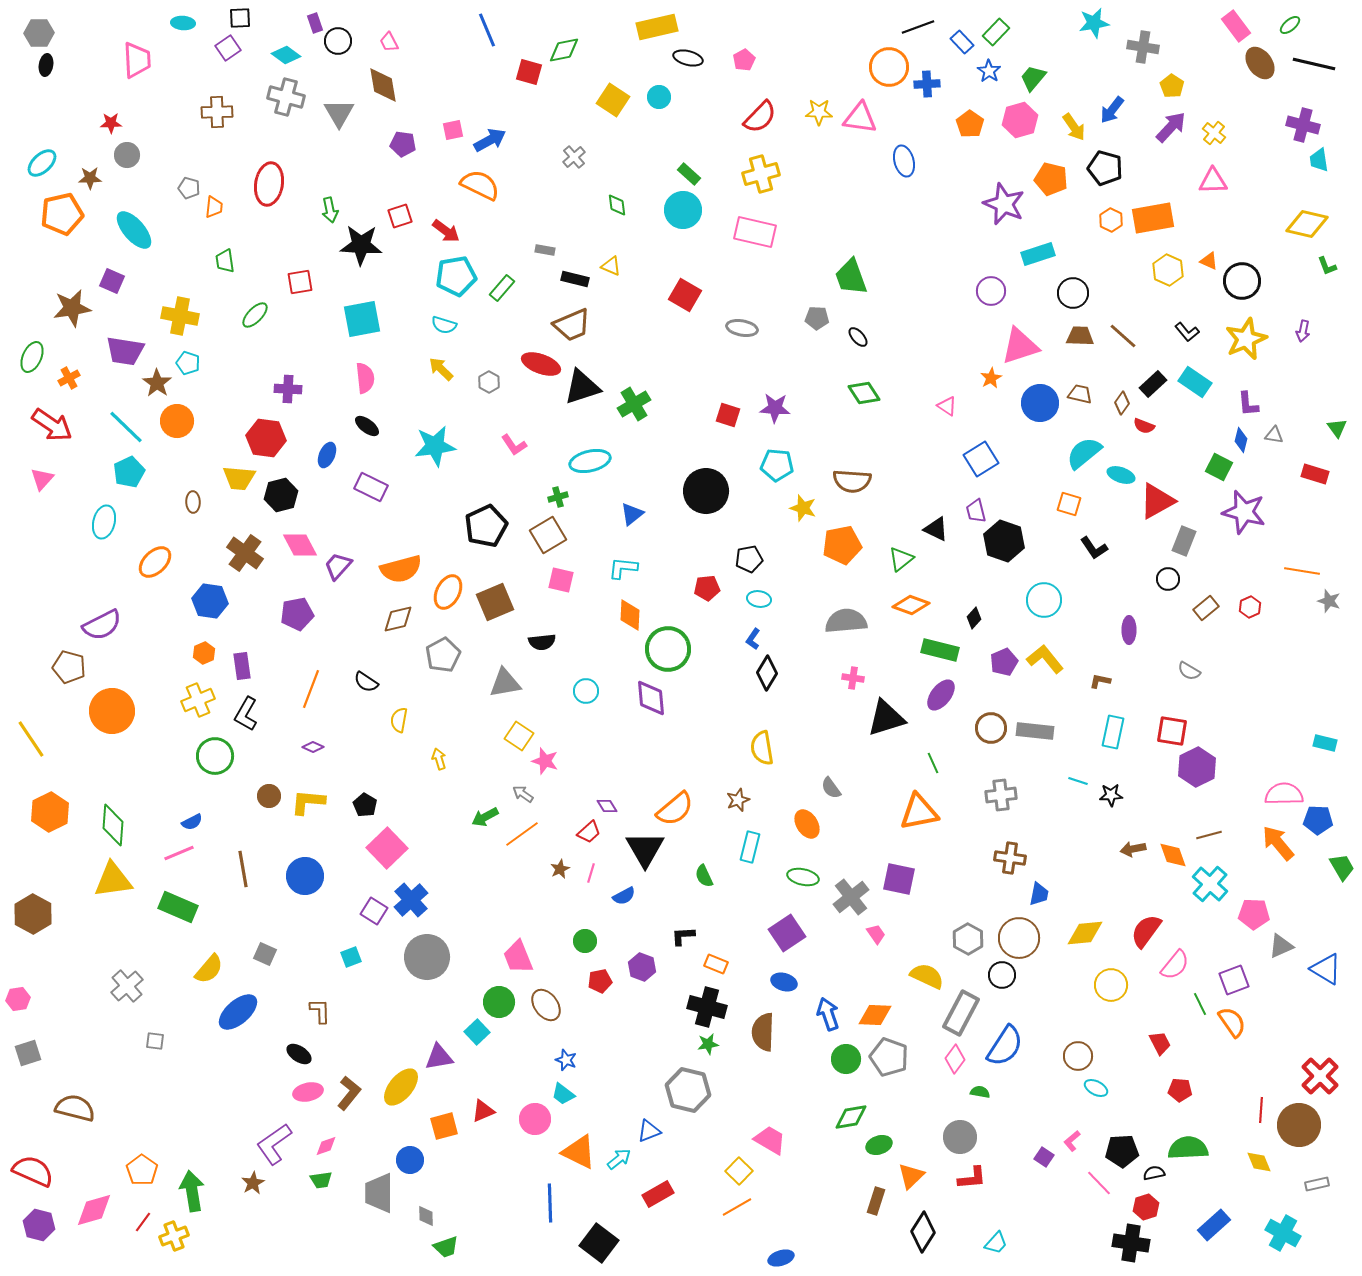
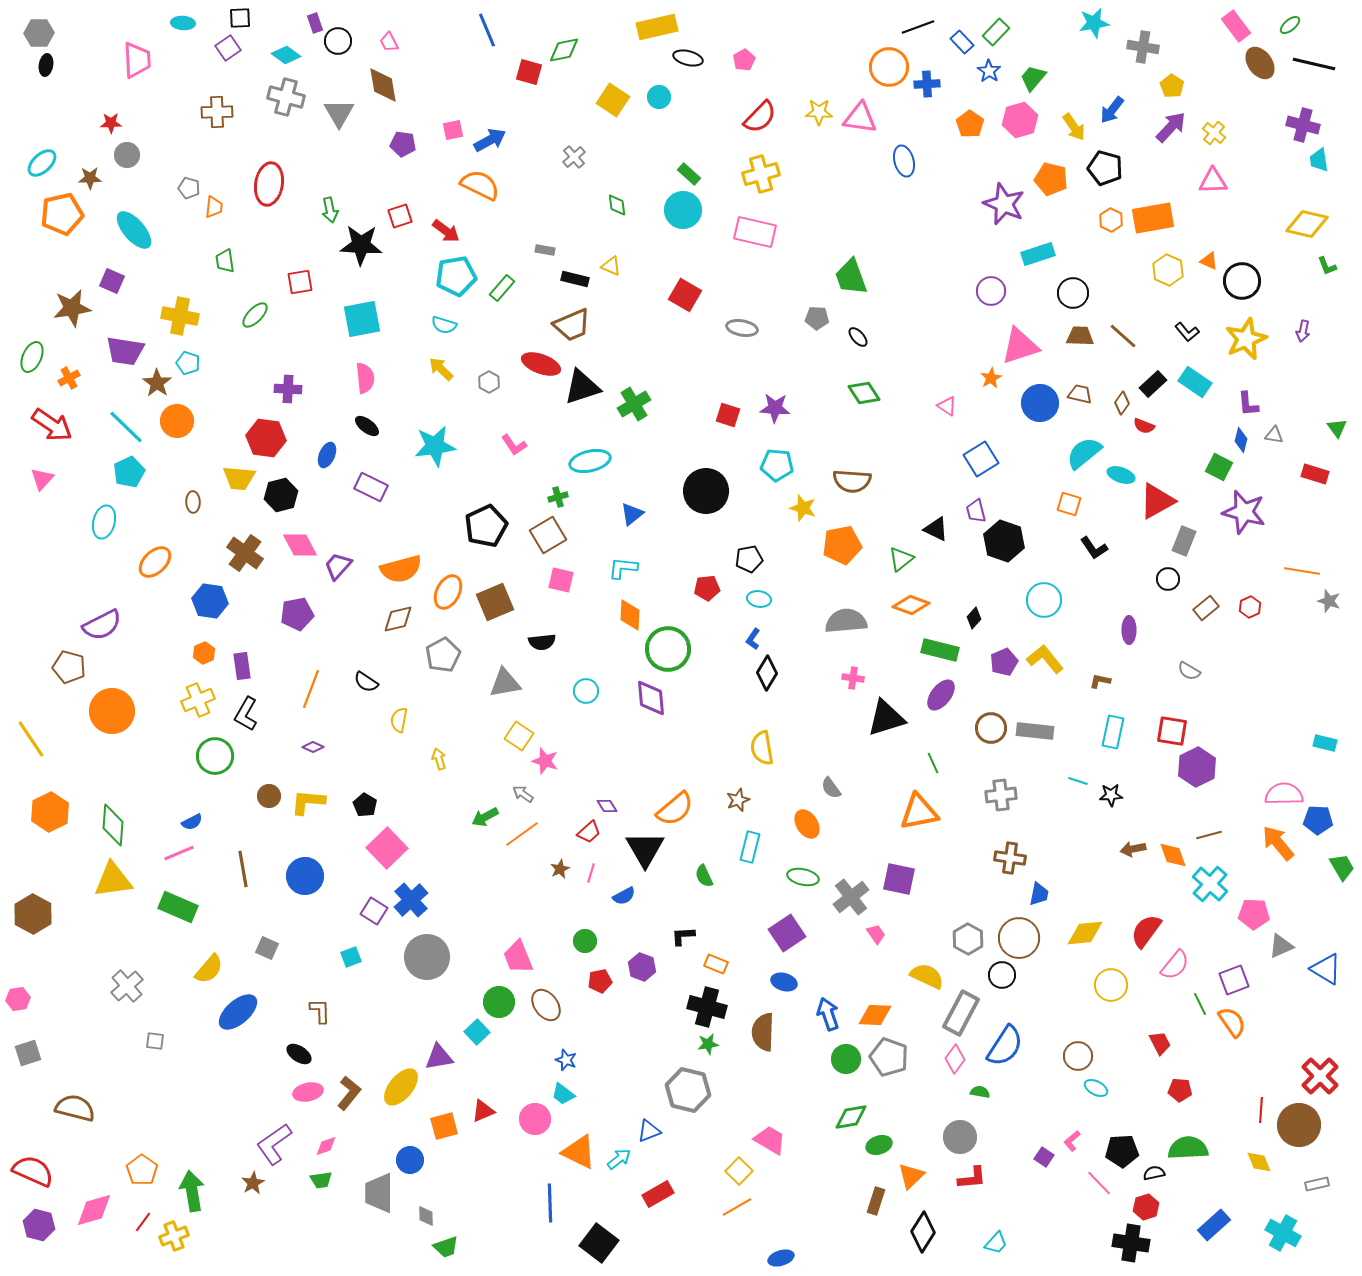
gray square at (265, 954): moved 2 px right, 6 px up
